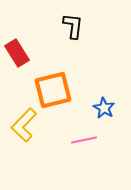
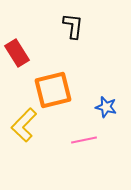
blue star: moved 2 px right, 1 px up; rotated 15 degrees counterclockwise
